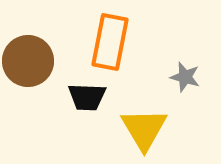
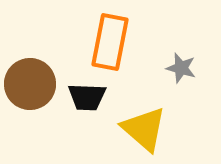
brown circle: moved 2 px right, 23 px down
gray star: moved 4 px left, 9 px up
yellow triangle: rotated 18 degrees counterclockwise
